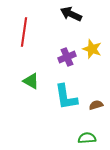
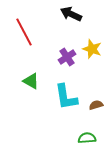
red line: rotated 36 degrees counterclockwise
purple cross: rotated 12 degrees counterclockwise
